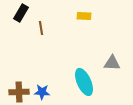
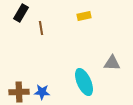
yellow rectangle: rotated 16 degrees counterclockwise
